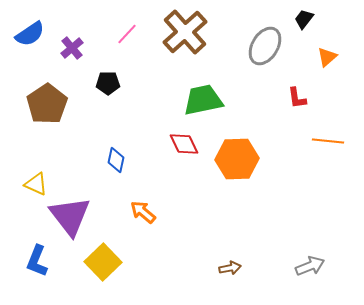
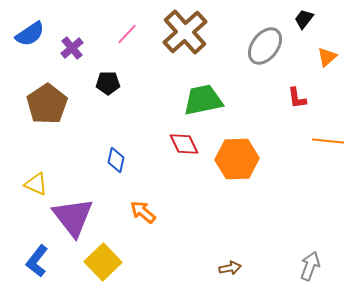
gray ellipse: rotated 6 degrees clockwise
purple triangle: moved 3 px right, 1 px down
blue L-shape: rotated 16 degrees clockwise
gray arrow: rotated 48 degrees counterclockwise
